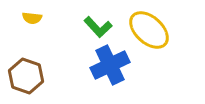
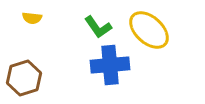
green L-shape: rotated 8 degrees clockwise
blue cross: rotated 21 degrees clockwise
brown hexagon: moved 2 px left, 2 px down; rotated 24 degrees clockwise
